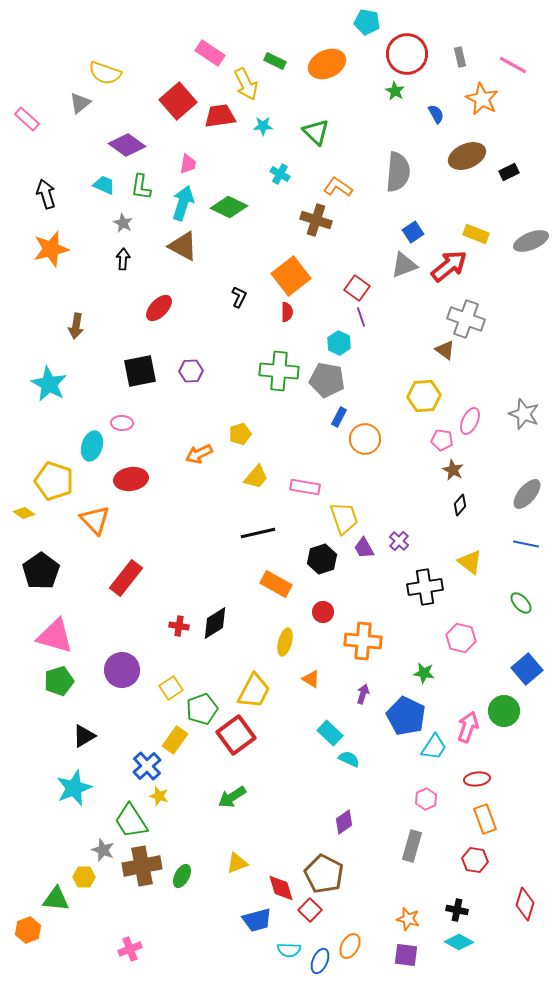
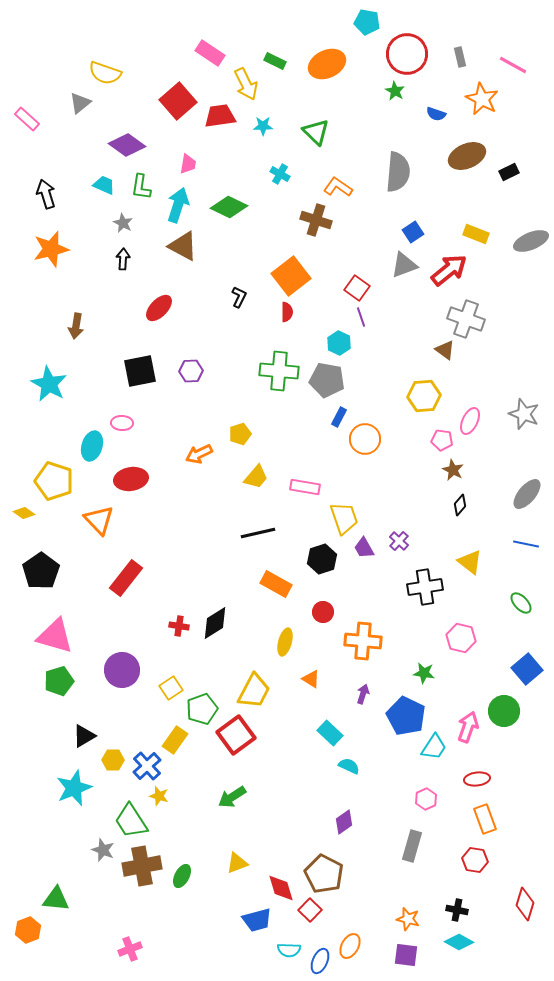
blue semicircle at (436, 114): rotated 138 degrees clockwise
cyan arrow at (183, 203): moved 5 px left, 2 px down
red arrow at (449, 266): moved 4 px down
orange triangle at (95, 520): moved 4 px right
cyan semicircle at (349, 759): moved 7 px down
yellow hexagon at (84, 877): moved 29 px right, 117 px up
